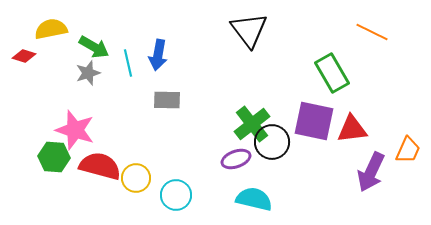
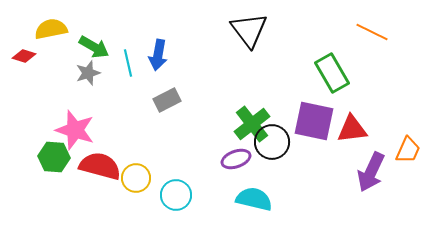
gray rectangle: rotated 28 degrees counterclockwise
